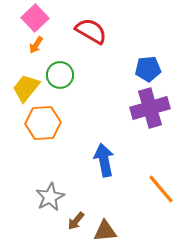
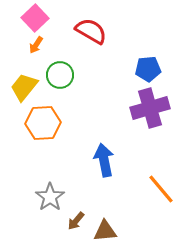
yellow trapezoid: moved 2 px left, 1 px up
gray star: rotated 8 degrees counterclockwise
